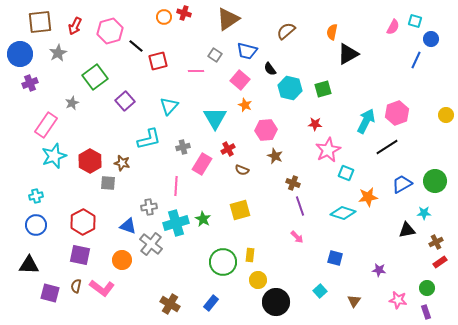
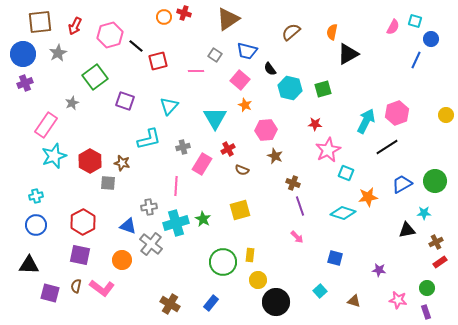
pink hexagon at (110, 31): moved 4 px down
brown semicircle at (286, 31): moved 5 px right, 1 px down
blue circle at (20, 54): moved 3 px right
purple cross at (30, 83): moved 5 px left
purple square at (125, 101): rotated 30 degrees counterclockwise
brown triangle at (354, 301): rotated 48 degrees counterclockwise
